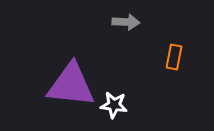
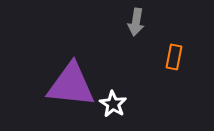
gray arrow: moved 10 px right; rotated 96 degrees clockwise
white star: moved 1 px left, 1 px up; rotated 24 degrees clockwise
